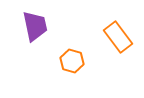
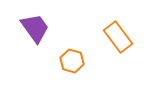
purple trapezoid: moved 2 px down; rotated 24 degrees counterclockwise
